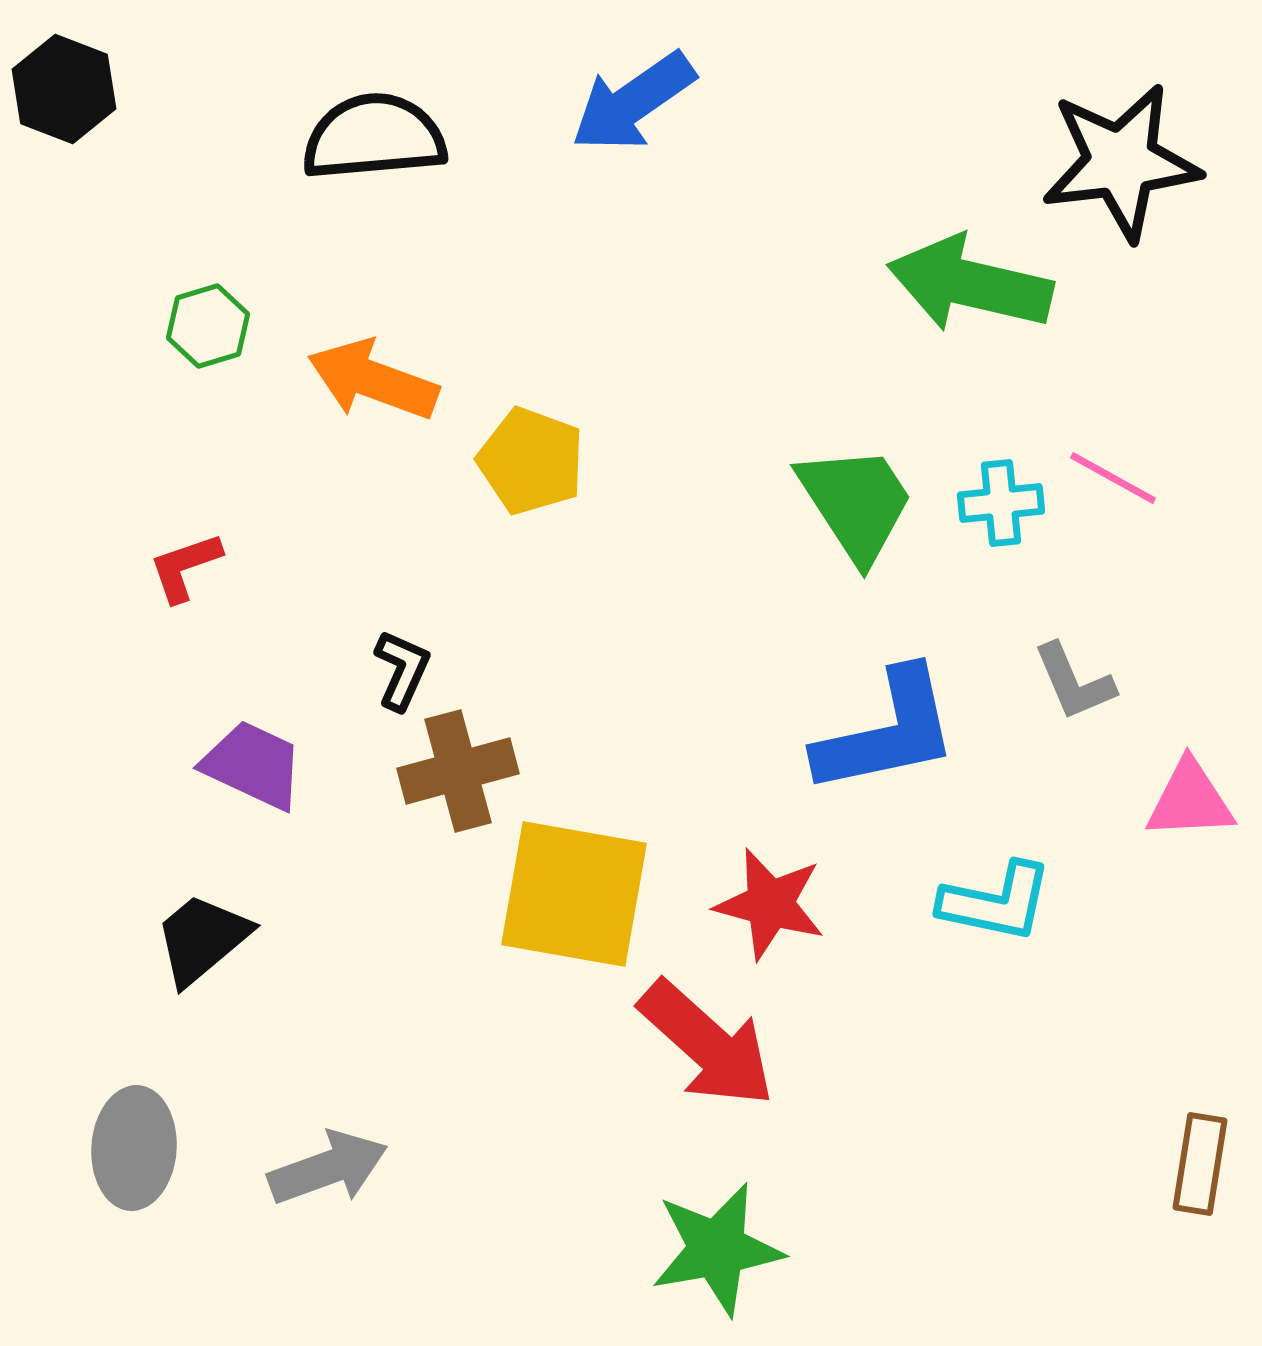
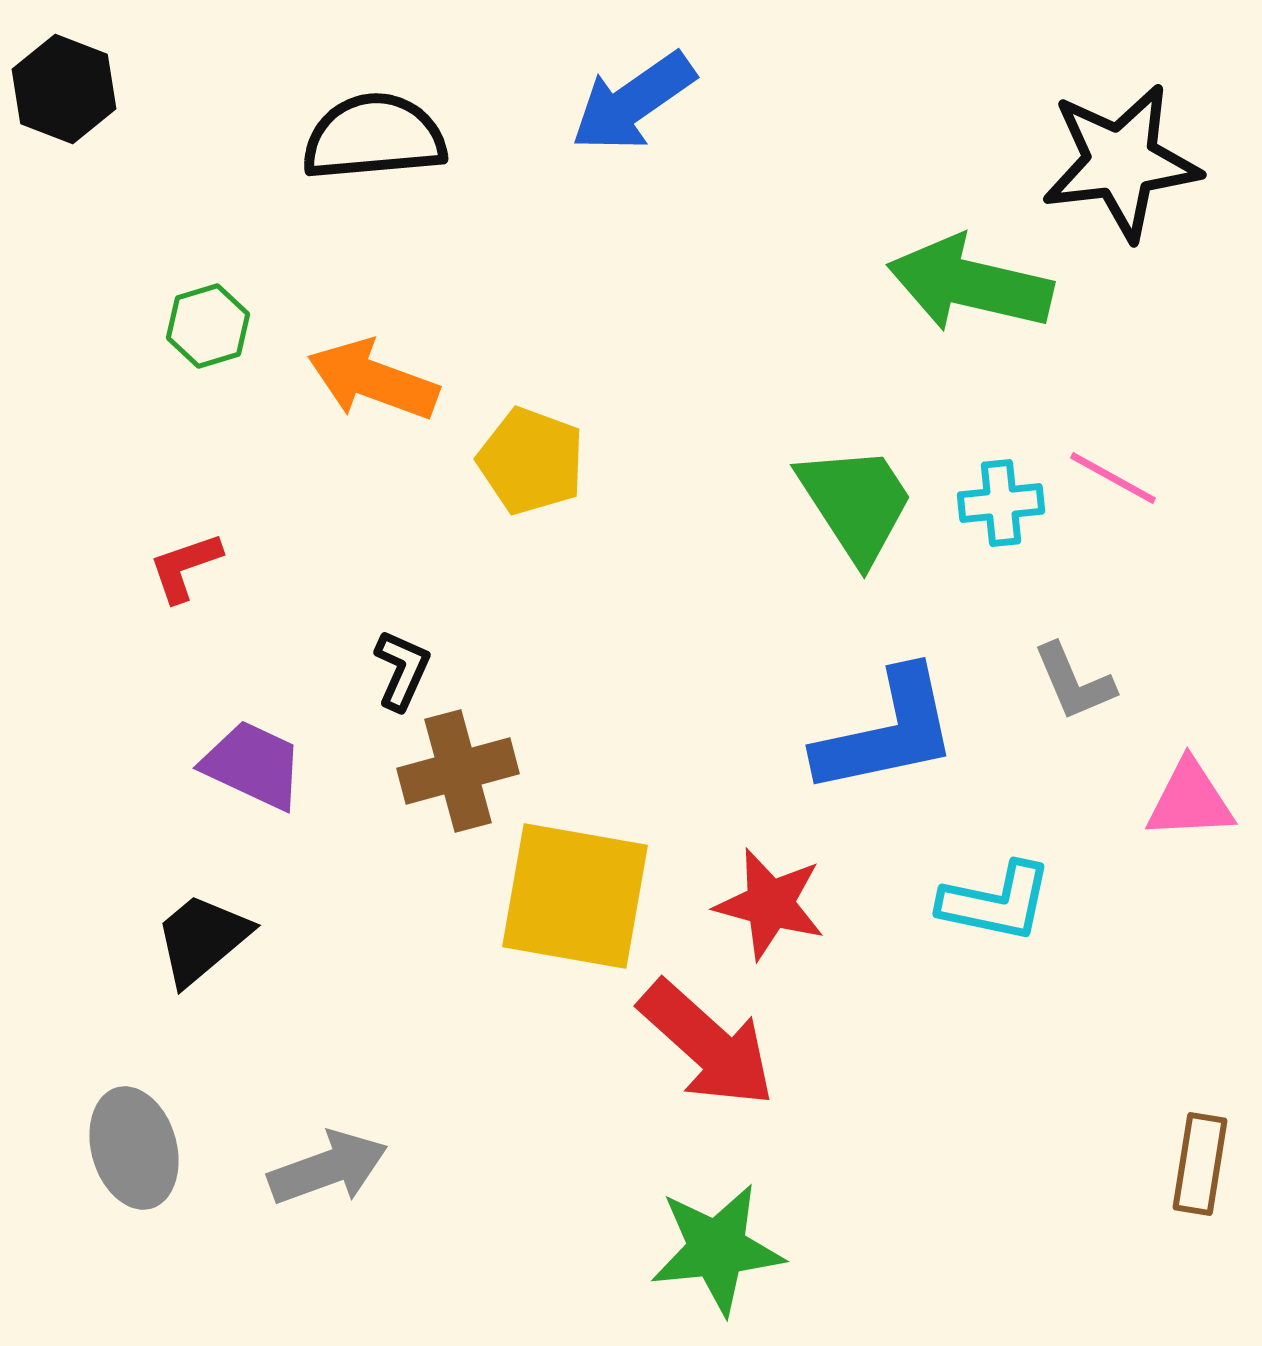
yellow square: moved 1 px right, 2 px down
gray ellipse: rotated 20 degrees counterclockwise
green star: rotated 4 degrees clockwise
